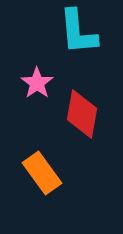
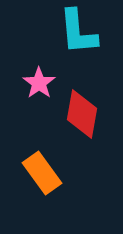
pink star: moved 2 px right
